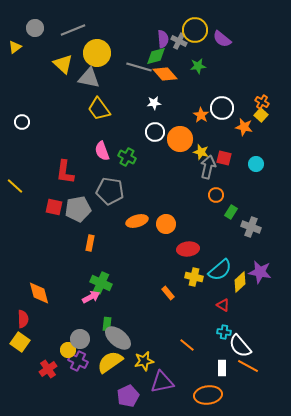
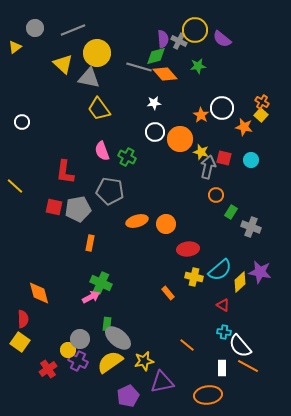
cyan circle at (256, 164): moved 5 px left, 4 px up
